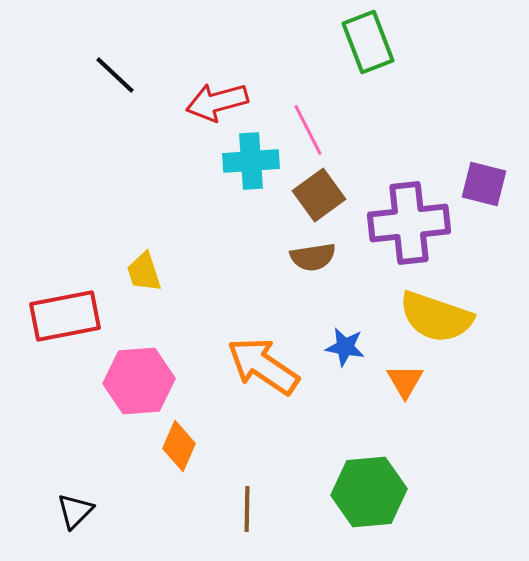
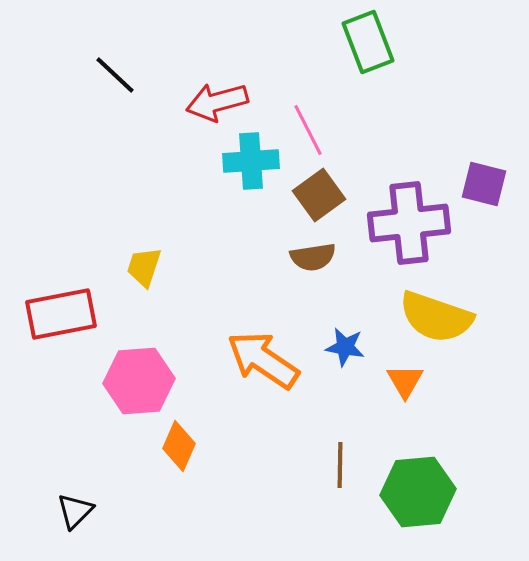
yellow trapezoid: moved 5 px up; rotated 36 degrees clockwise
red rectangle: moved 4 px left, 2 px up
orange arrow: moved 6 px up
green hexagon: moved 49 px right
brown line: moved 93 px right, 44 px up
